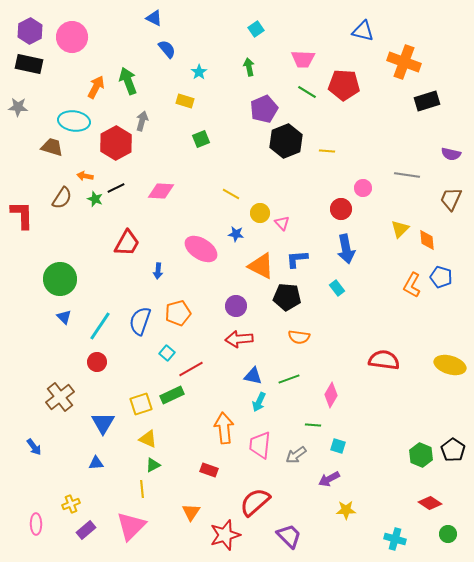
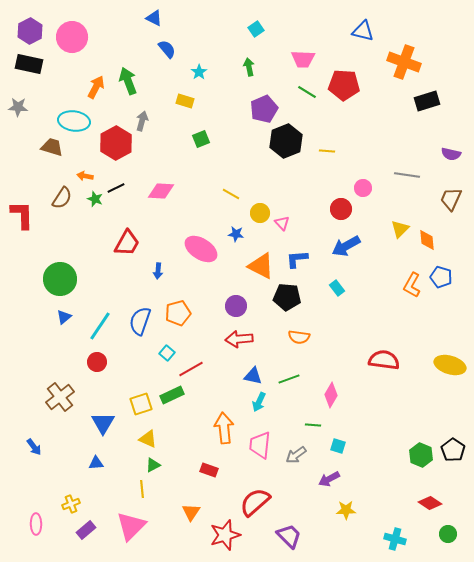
blue arrow at (346, 249): moved 3 px up; rotated 72 degrees clockwise
blue triangle at (64, 317): rotated 35 degrees clockwise
